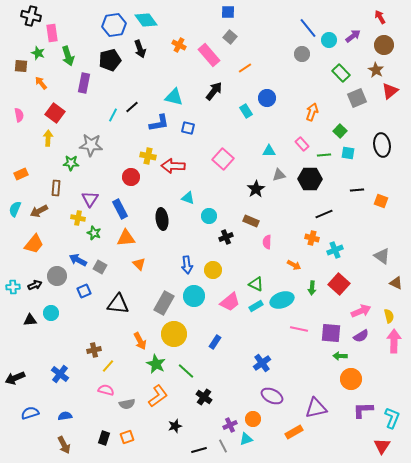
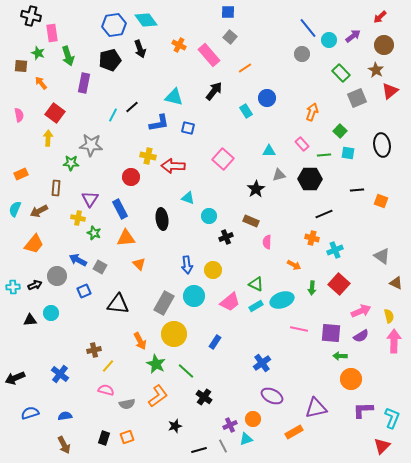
red arrow at (380, 17): rotated 104 degrees counterclockwise
red triangle at (382, 446): rotated 12 degrees clockwise
